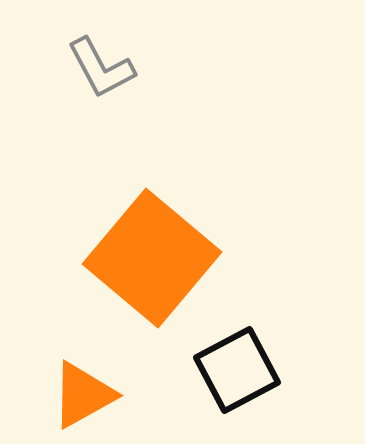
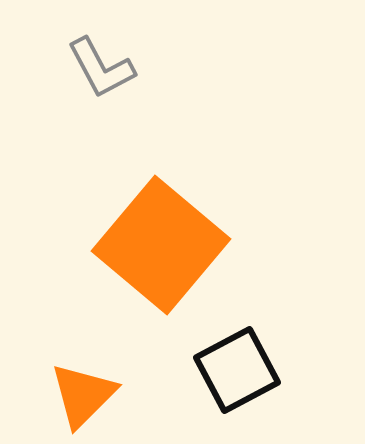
orange square: moved 9 px right, 13 px up
orange triangle: rotated 16 degrees counterclockwise
